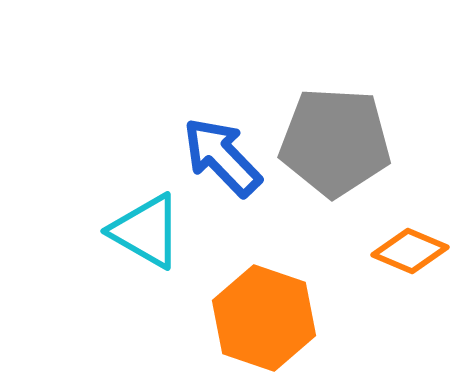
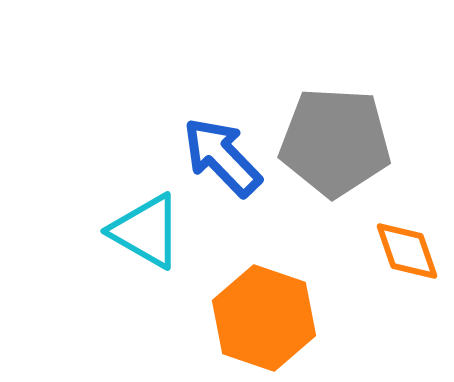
orange diamond: moved 3 px left; rotated 48 degrees clockwise
